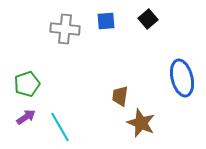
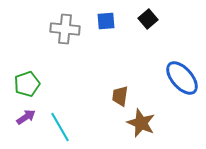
blue ellipse: rotated 27 degrees counterclockwise
